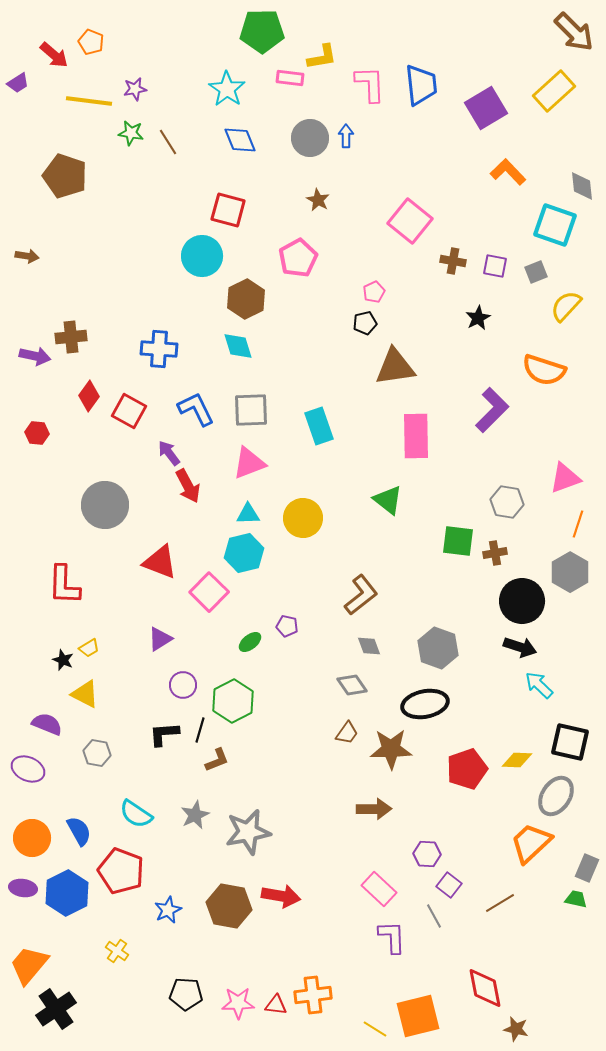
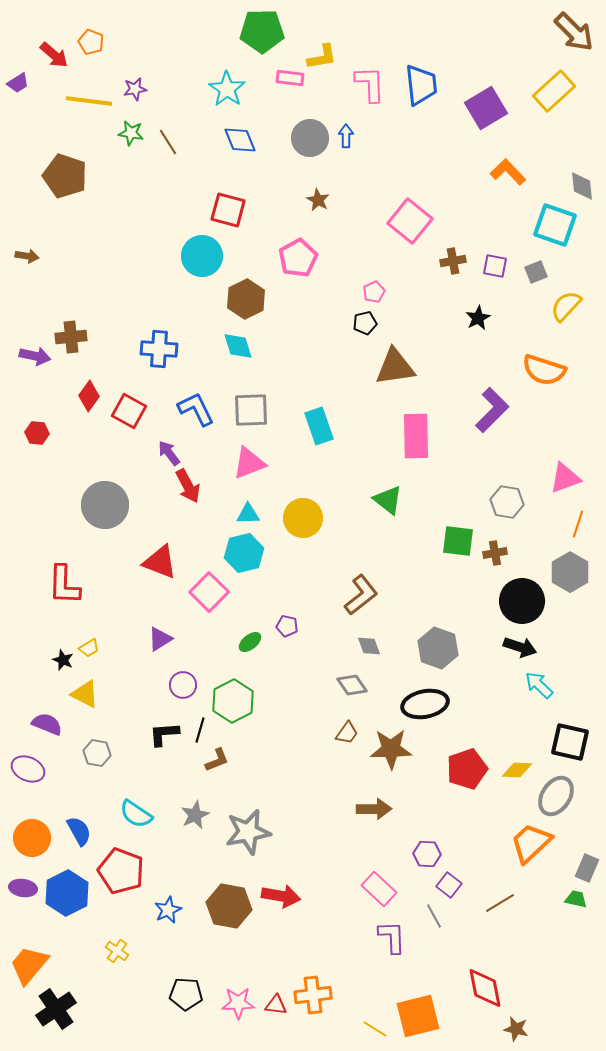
brown cross at (453, 261): rotated 20 degrees counterclockwise
yellow diamond at (517, 760): moved 10 px down
